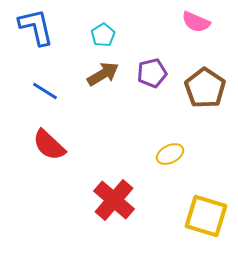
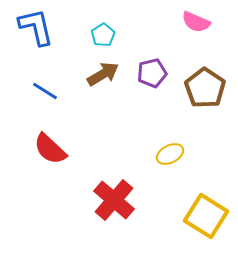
red semicircle: moved 1 px right, 4 px down
yellow square: rotated 15 degrees clockwise
